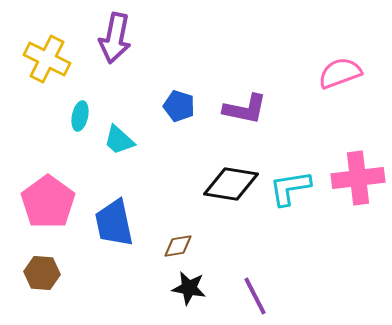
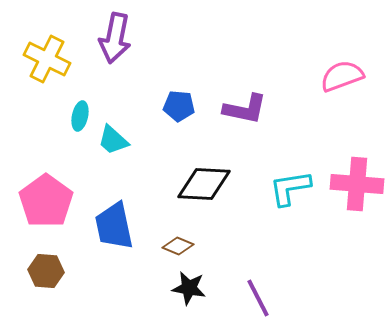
pink semicircle: moved 2 px right, 3 px down
blue pentagon: rotated 12 degrees counterclockwise
cyan trapezoid: moved 6 px left
pink cross: moved 1 px left, 6 px down; rotated 12 degrees clockwise
black diamond: moved 27 px left; rotated 6 degrees counterclockwise
pink pentagon: moved 2 px left, 1 px up
blue trapezoid: moved 3 px down
brown diamond: rotated 32 degrees clockwise
brown hexagon: moved 4 px right, 2 px up
purple line: moved 3 px right, 2 px down
